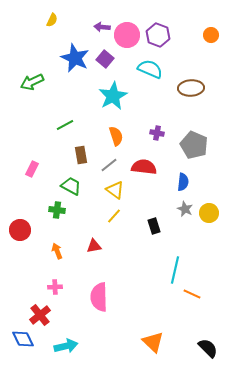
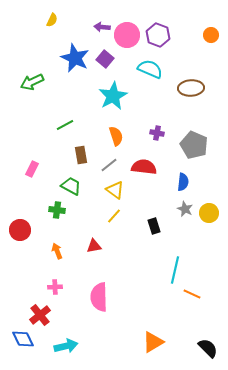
orange triangle: rotated 45 degrees clockwise
